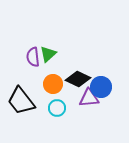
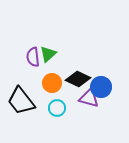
orange circle: moved 1 px left, 1 px up
purple triangle: rotated 20 degrees clockwise
